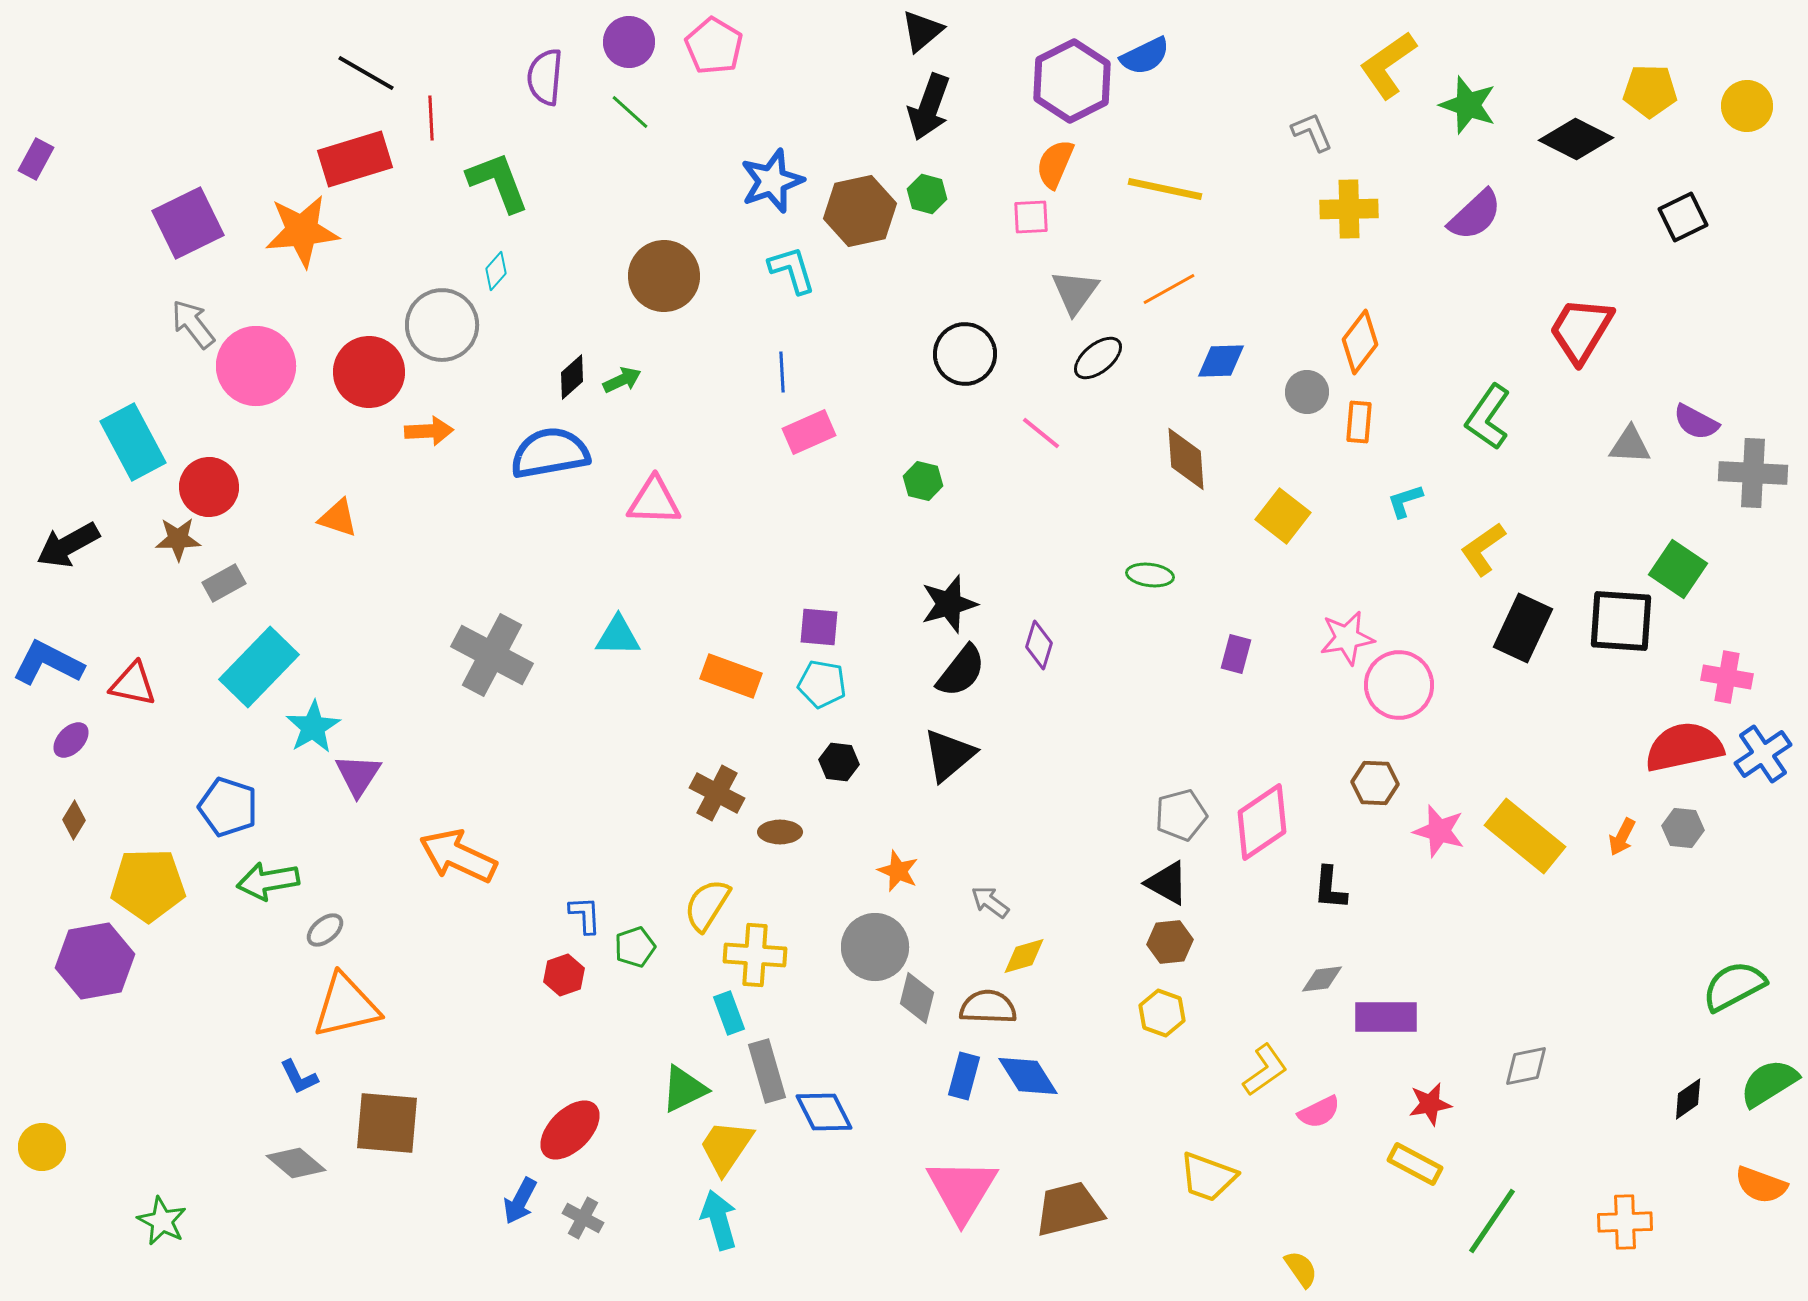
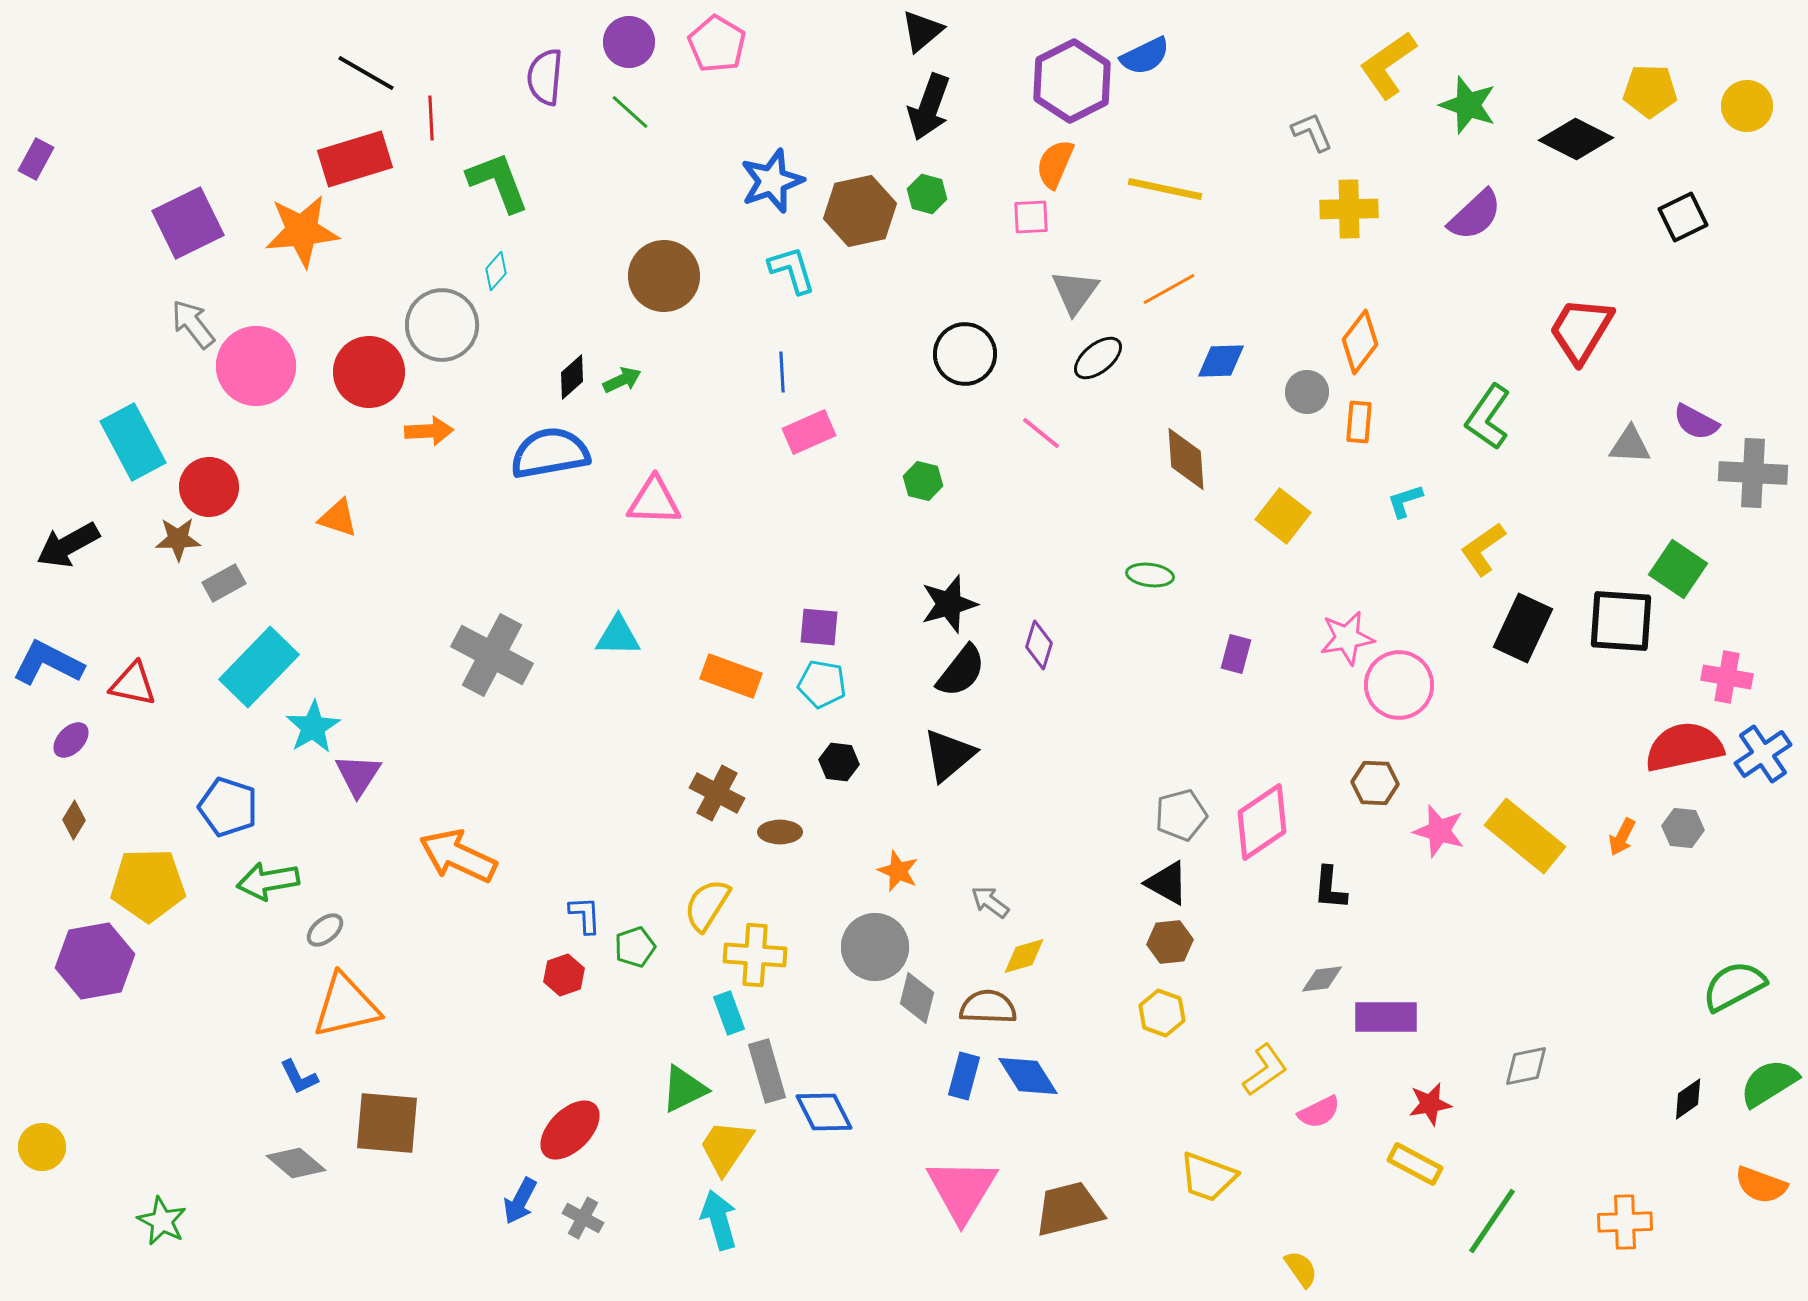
pink pentagon at (714, 46): moved 3 px right, 2 px up
